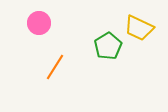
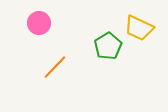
orange line: rotated 12 degrees clockwise
